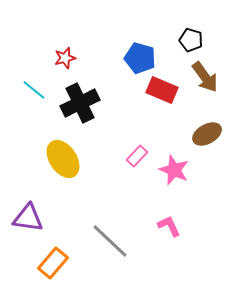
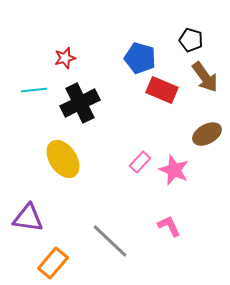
cyan line: rotated 45 degrees counterclockwise
pink rectangle: moved 3 px right, 6 px down
